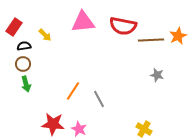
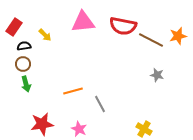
orange star: rotated 12 degrees clockwise
brown line: rotated 30 degrees clockwise
orange line: rotated 42 degrees clockwise
gray line: moved 1 px right, 5 px down
red star: moved 11 px left; rotated 15 degrees counterclockwise
